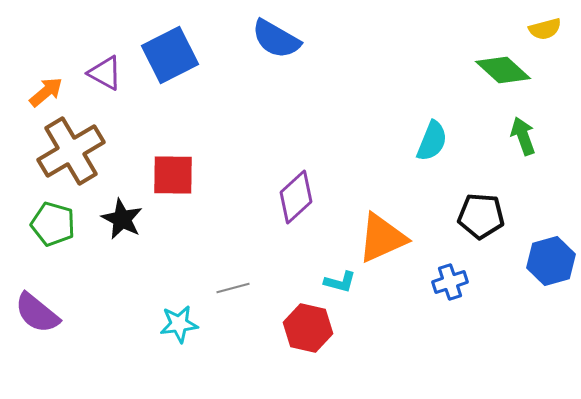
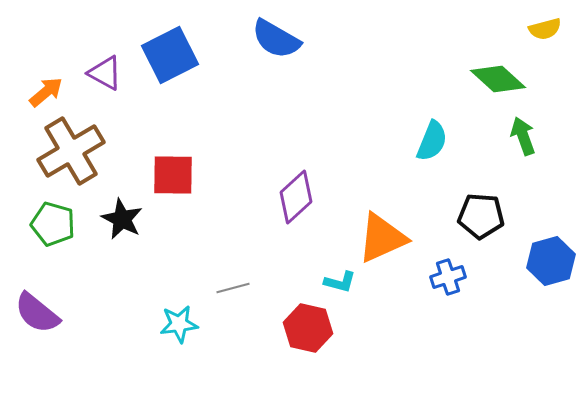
green diamond: moved 5 px left, 9 px down
blue cross: moved 2 px left, 5 px up
